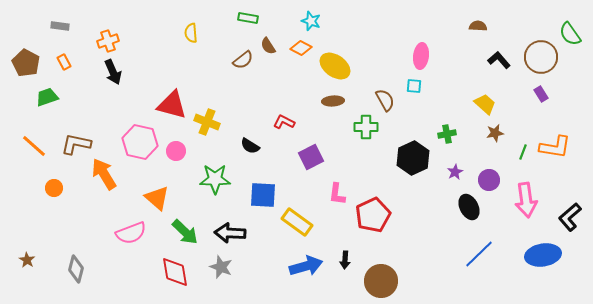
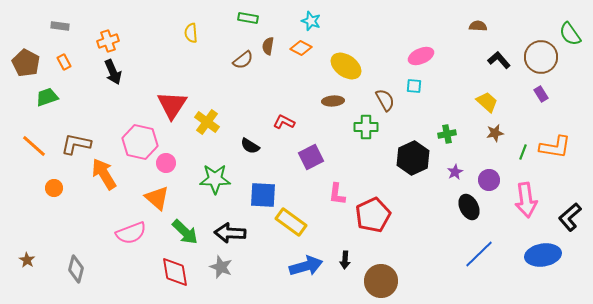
brown semicircle at (268, 46): rotated 42 degrees clockwise
pink ellipse at (421, 56): rotated 60 degrees clockwise
yellow ellipse at (335, 66): moved 11 px right
yellow trapezoid at (485, 104): moved 2 px right, 2 px up
red triangle at (172, 105): rotated 48 degrees clockwise
yellow cross at (207, 122): rotated 15 degrees clockwise
pink circle at (176, 151): moved 10 px left, 12 px down
yellow rectangle at (297, 222): moved 6 px left
